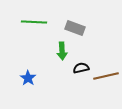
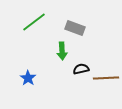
green line: rotated 40 degrees counterclockwise
black semicircle: moved 1 px down
brown line: moved 2 px down; rotated 10 degrees clockwise
